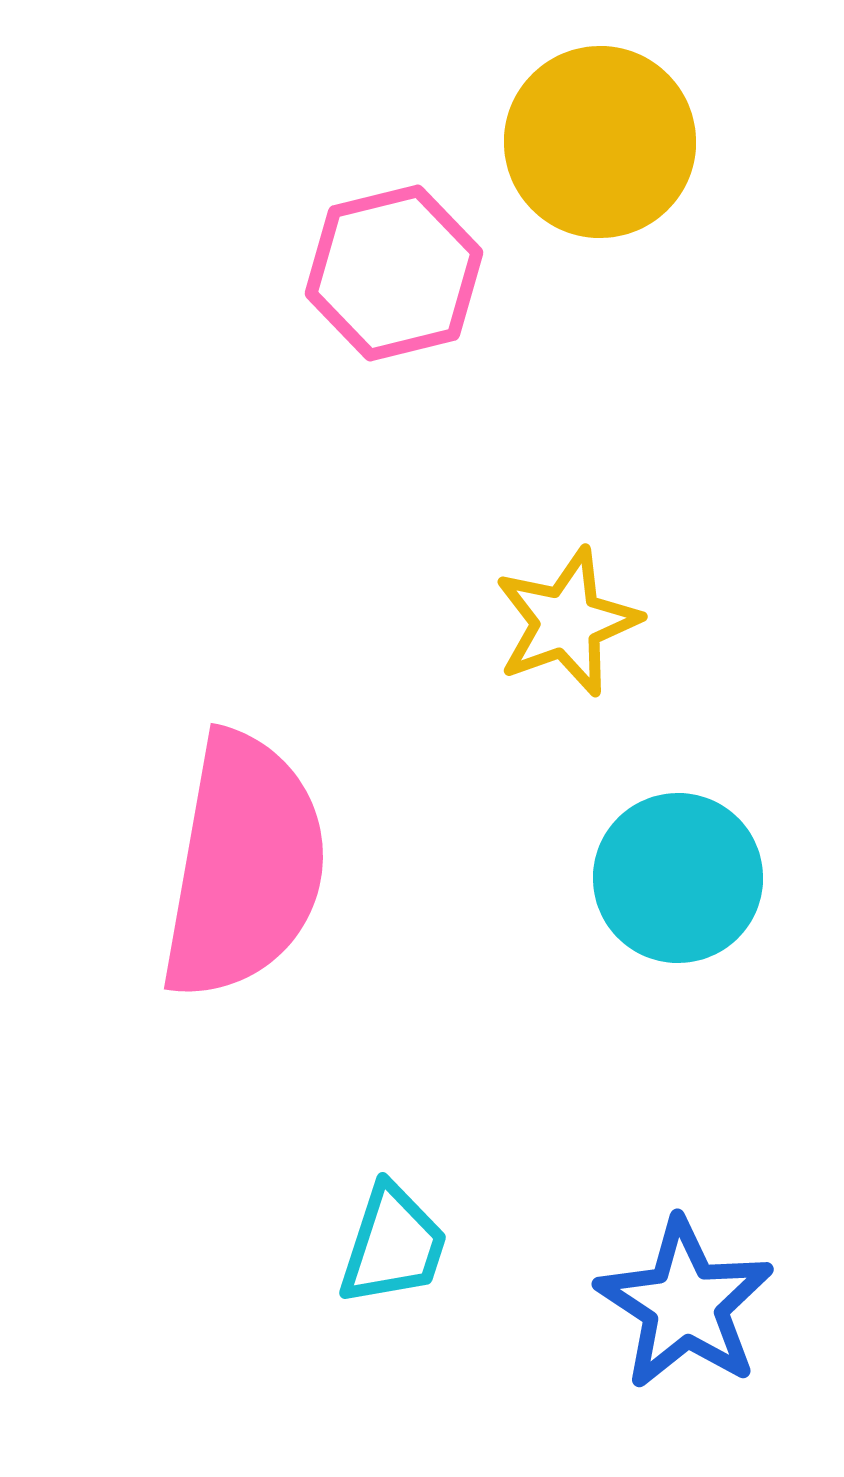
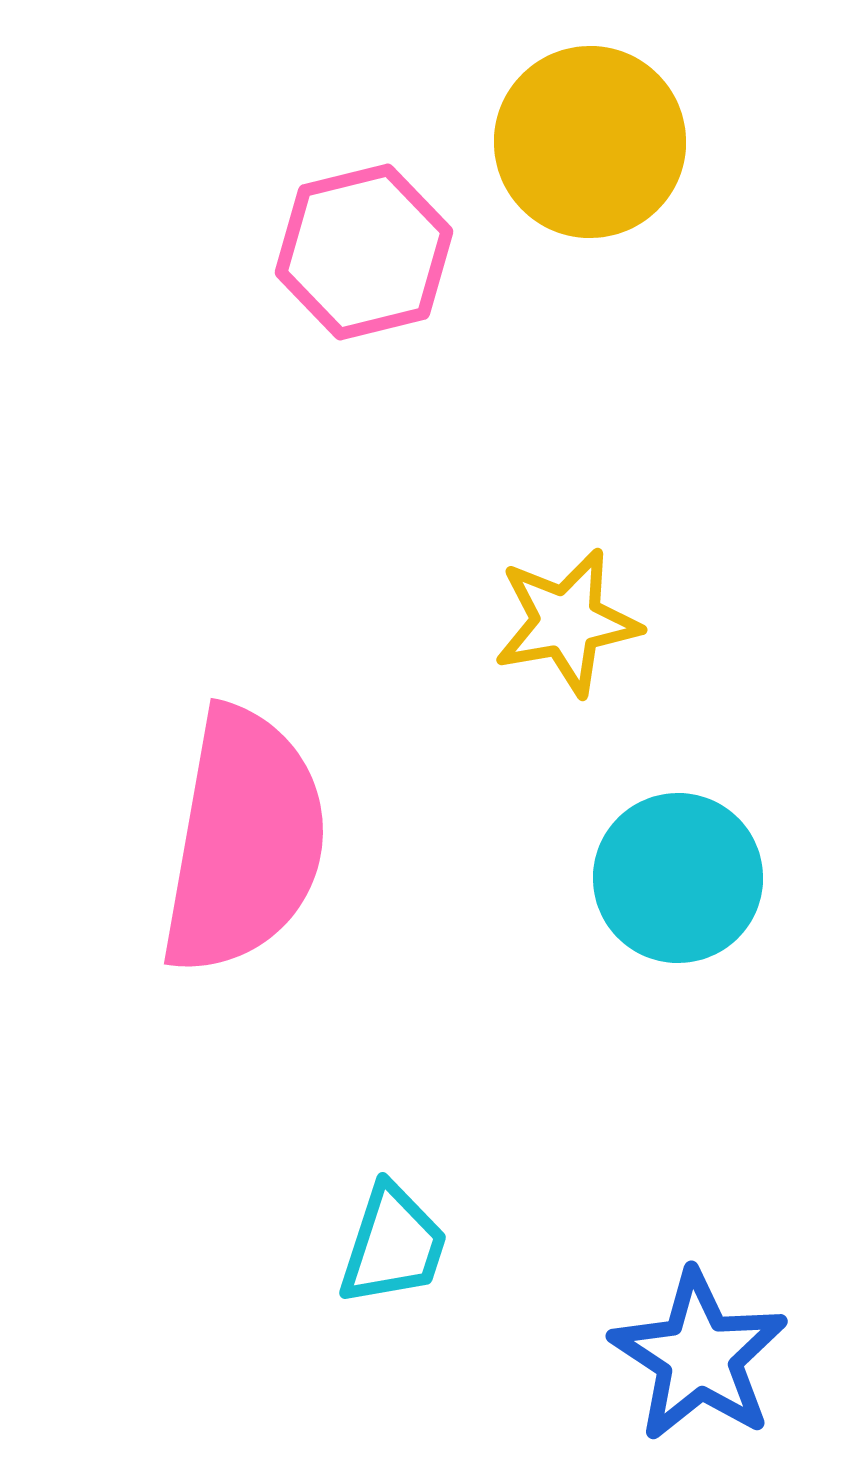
yellow circle: moved 10 px left
pink hexagon: moved 30 px left, 21 px up
yellow star: rotated 10 degrees clockwise
pink semicircle: moved 25 px up
blue star: moved 14 px right, 52 px down
